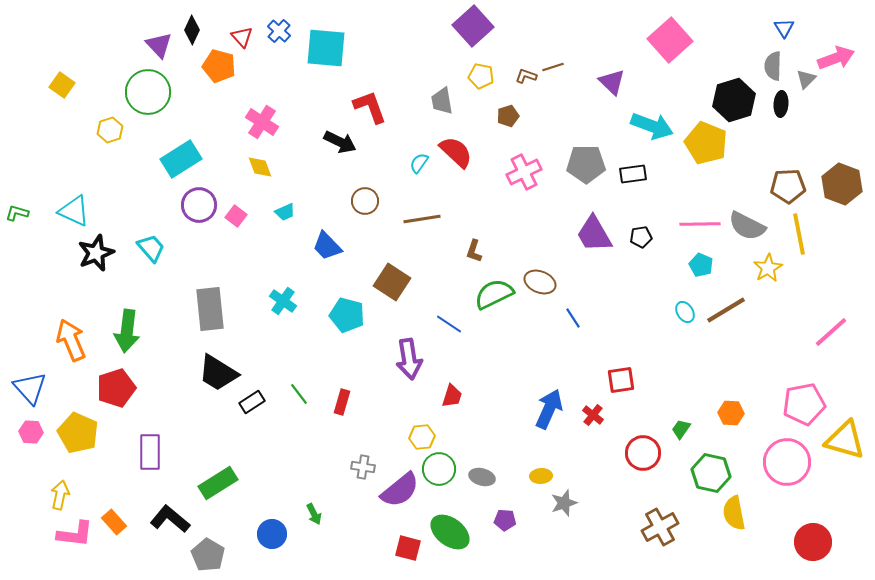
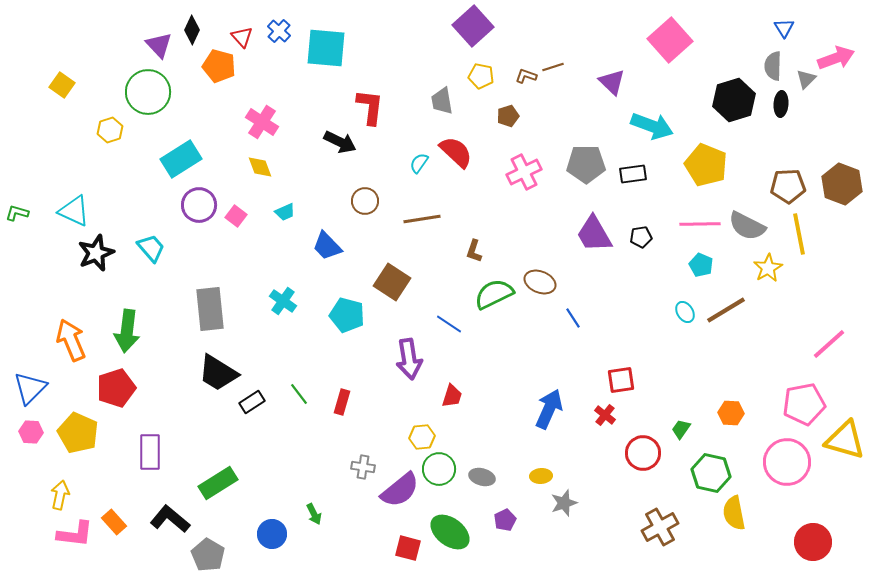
red L-shape at (370, 107): rotated 27 degrees clockwise
yellow pentagon at (706, 143): moved 22 px down
pink line at (831, 332): moved 2 px left, 12 px down
blue triangle at (30, 388): rotated 27 degrees clockwise
red cross at (593, 415): moved 12 px right
purple pentagon at (505, 520): rotated 30 degrees counterclockwise
